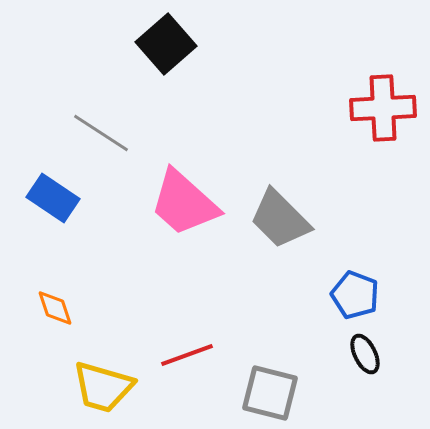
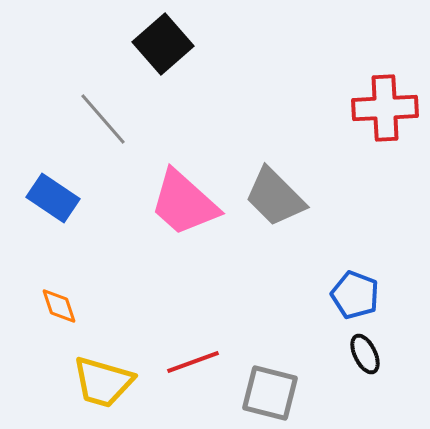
black square: moved 3 px left
red cross: moved 2 px right
gray line: moved 2 px right, 14 px up; rotated 16 degrees clockwise
gray trapezoid: moved 5 px left, 22 px up
orange diamond: moved 4 px right, 2 px up
red line: moved 6 px right, 7 px down
yellow trapezoid: moved 5 px up
